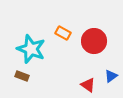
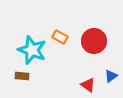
orange rectangle: moved 3 px left, 4 px down
cyan star: moved 1 px right, 1 px down
brown rectangle: rotated 16 degrees counterclockwise
